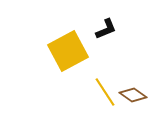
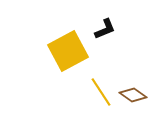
black L-shape: moved 1 px left
yellow line: moved 4 px left
